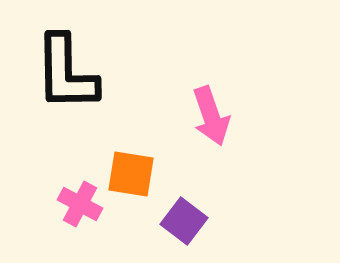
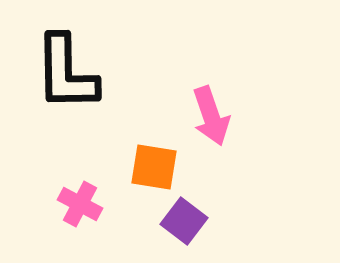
orange square: moved 23 px right, 7 px up
